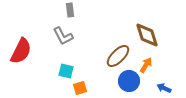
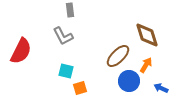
blue arrow: moved 3 px left
